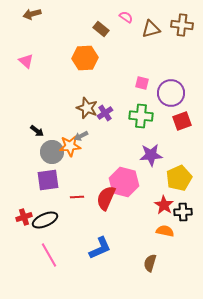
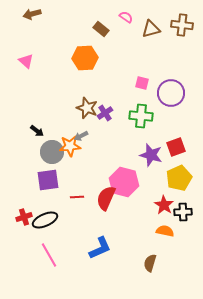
red square: moved 6 px left, 26 px down
purple star: rotated 20 degrees clockwise
